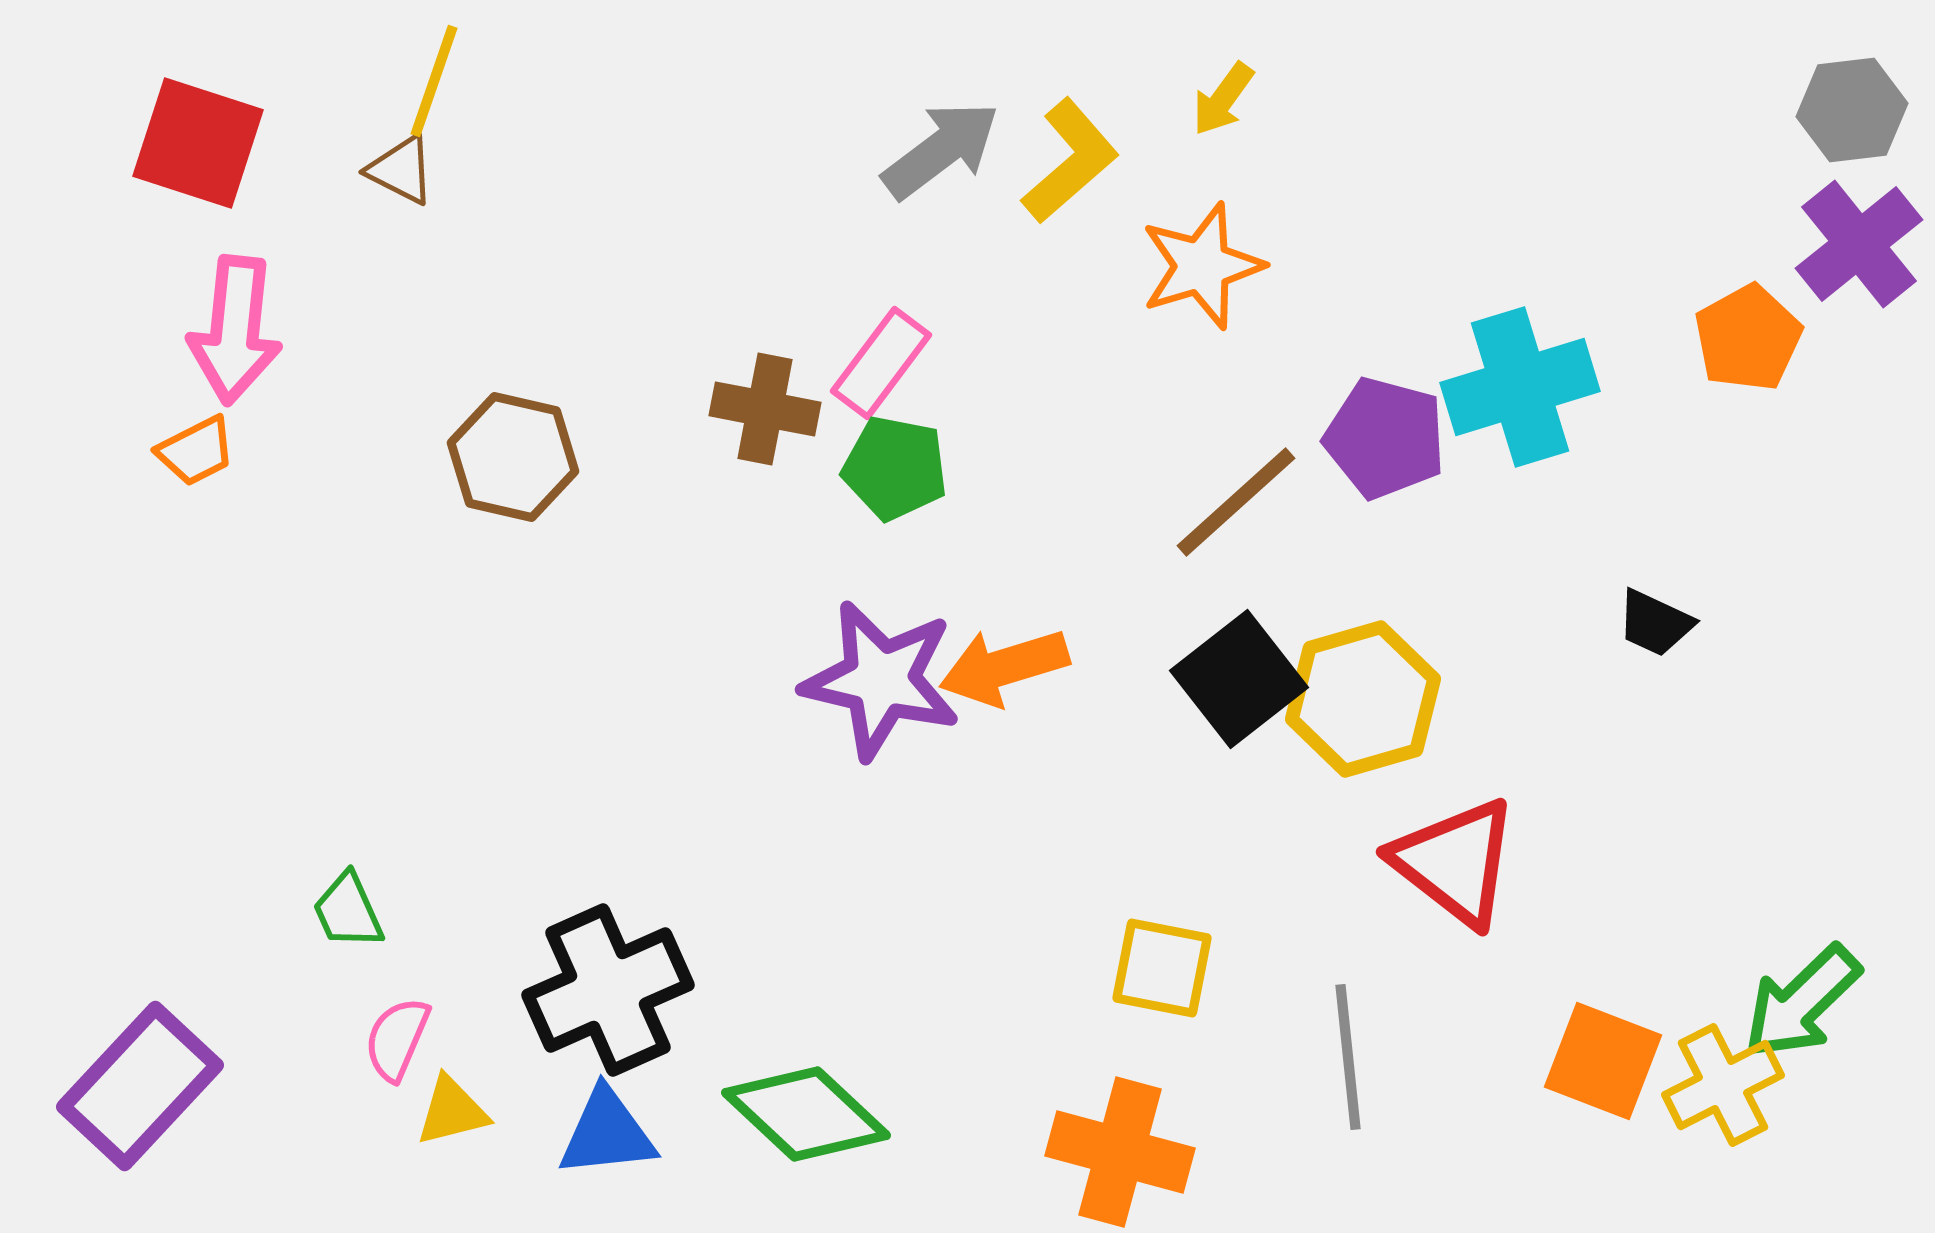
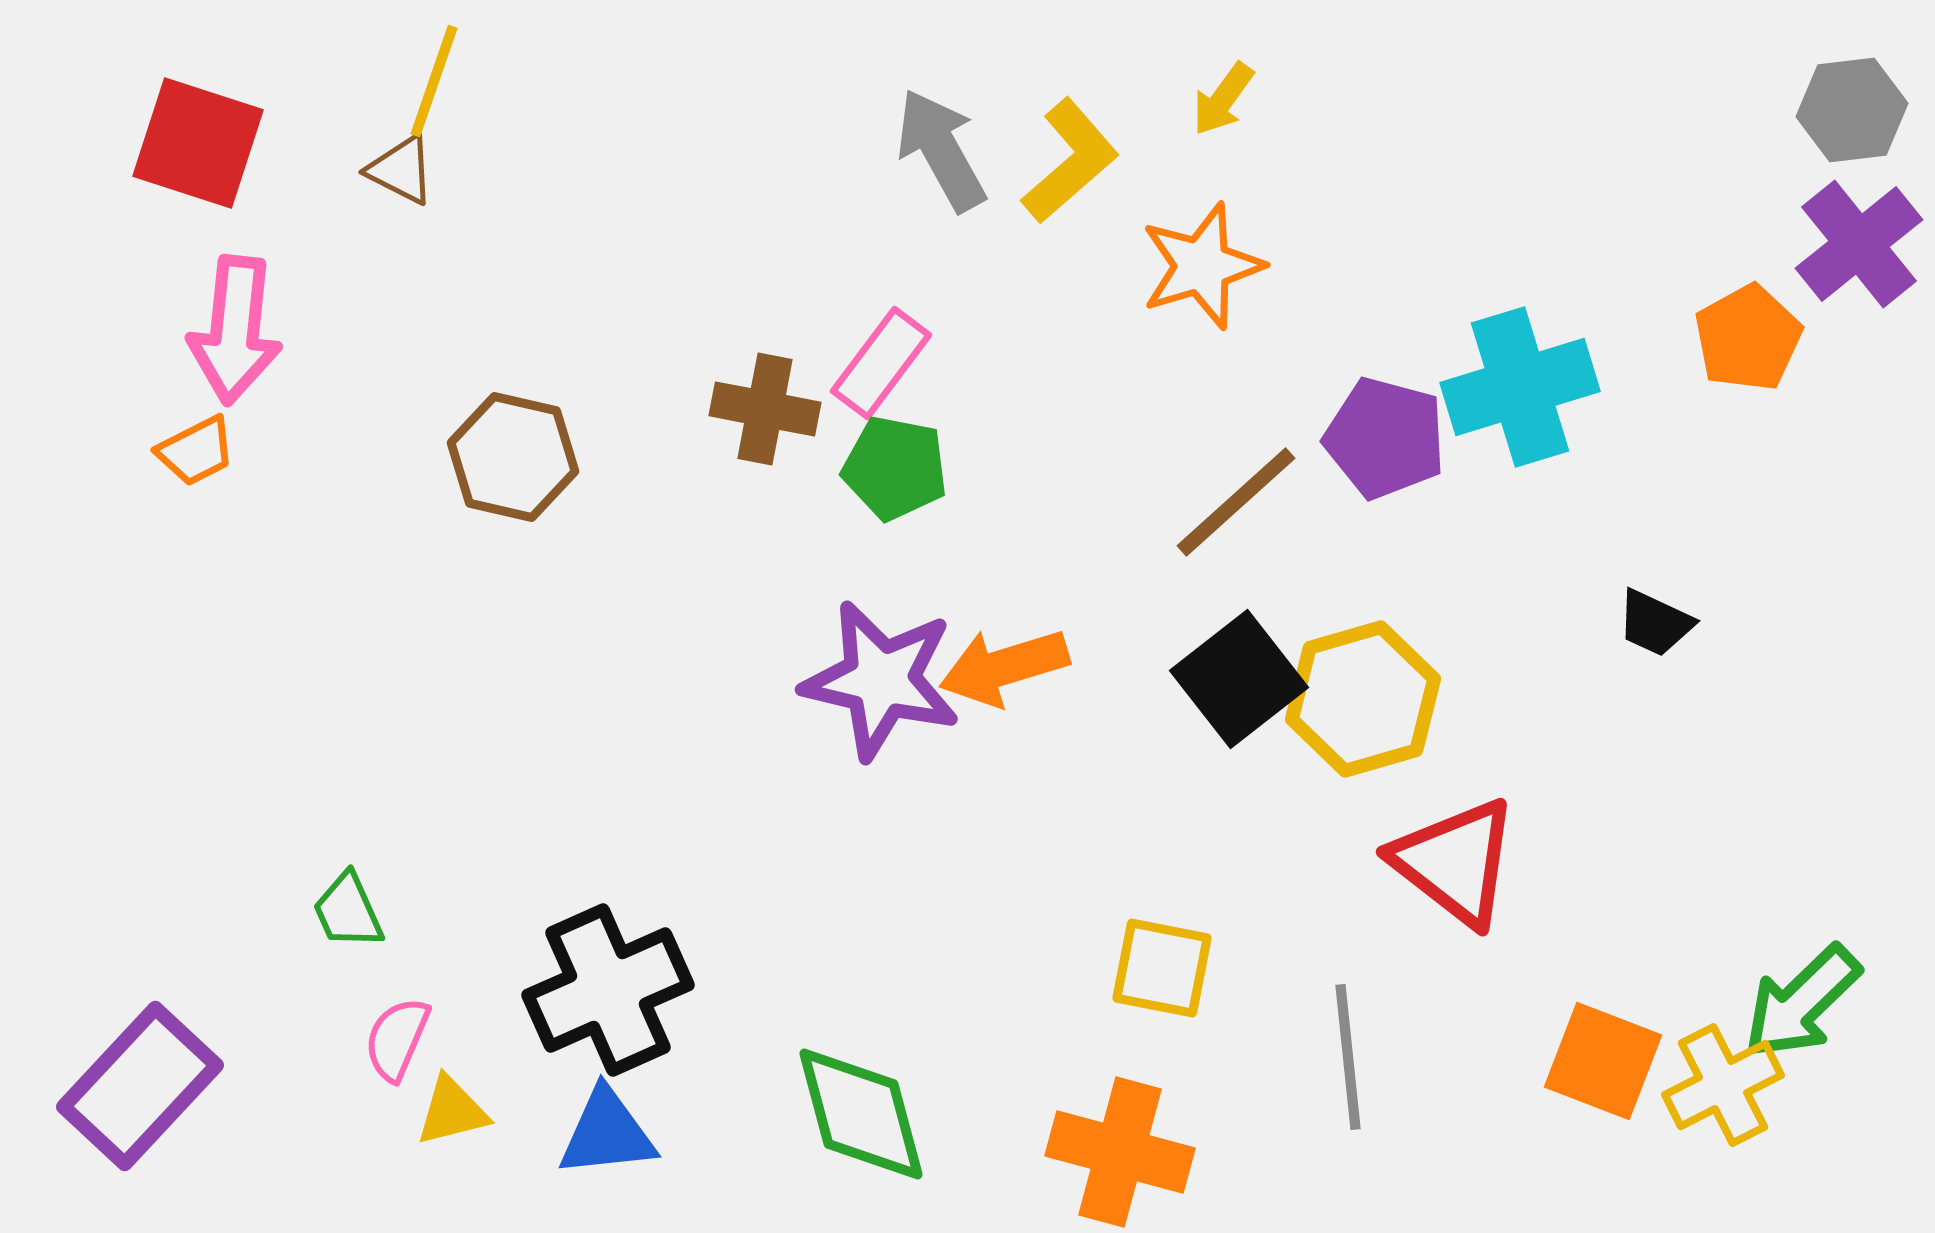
gray arrow: rotated 82 degrees counterclockwise
green diamond: moved 55 px right; rotated 32 degrees clockwise
